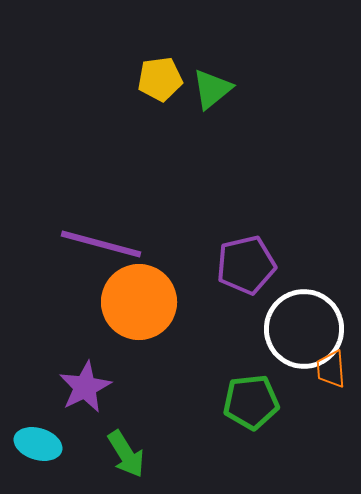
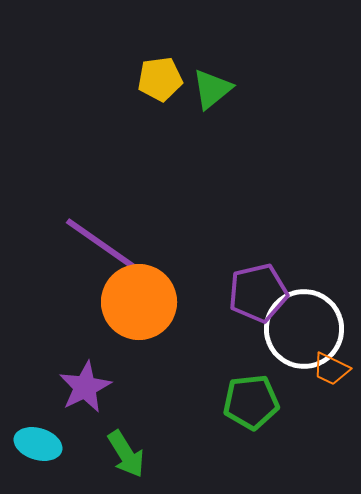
purple line: rotated 20 degrees clockwise
purple pentagon: moved 12 px right, 28 px down
orange trapezoid: rotated 60 degrees counterclockwise
